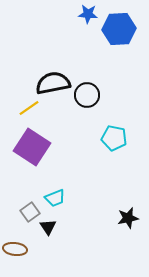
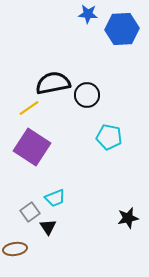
blue hexagon: moved 3 px right
cyan pentagon: moved 5 px left, 1 px up
brown ellipse: rotated 15 degrees counterclockwise
